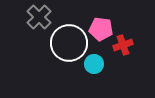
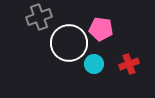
gray cross: rotated 25 degrees clockwise
red cross: moved 6 px right, 19 px down
